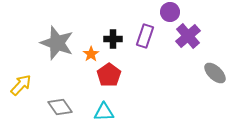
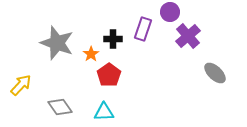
purple rectangle: moved 2 px left, 7 px up
